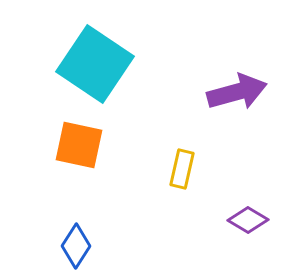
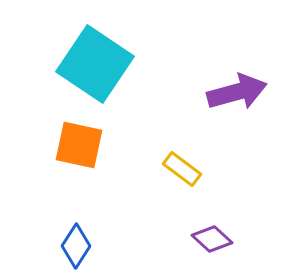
yellow rectangle: rotated 66 degrees counterclockwise
purple diamond: moved 36 px left, 19 px down; rotated 12 degrees clockwise
